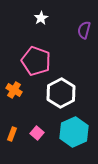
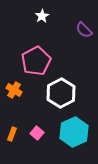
white star: moved 1 px right, 2 px up
purple semicircle: rotated 60 degrees counterclockwise
pink pentagon: rotated 24 degrees clockwise
